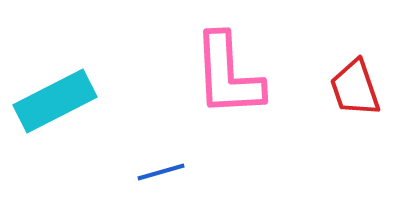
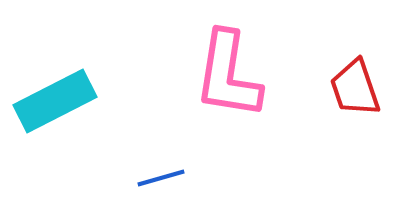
pink L-shape: rotated 12 degrees clockwise
blue line: moved 6 px down
